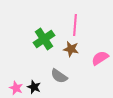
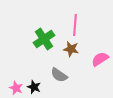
pink semicircle: moved 1 px down
gray semicircle: moved 1 px up
